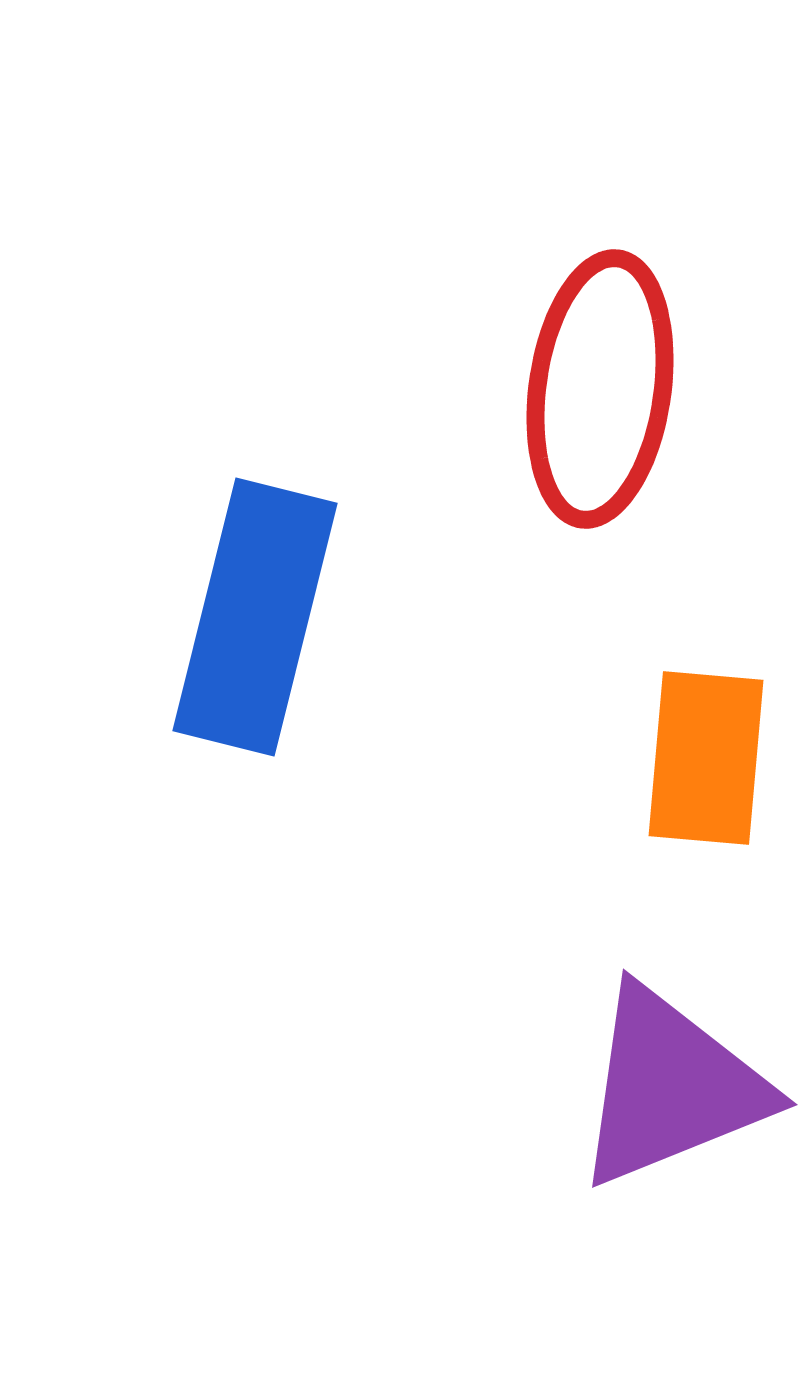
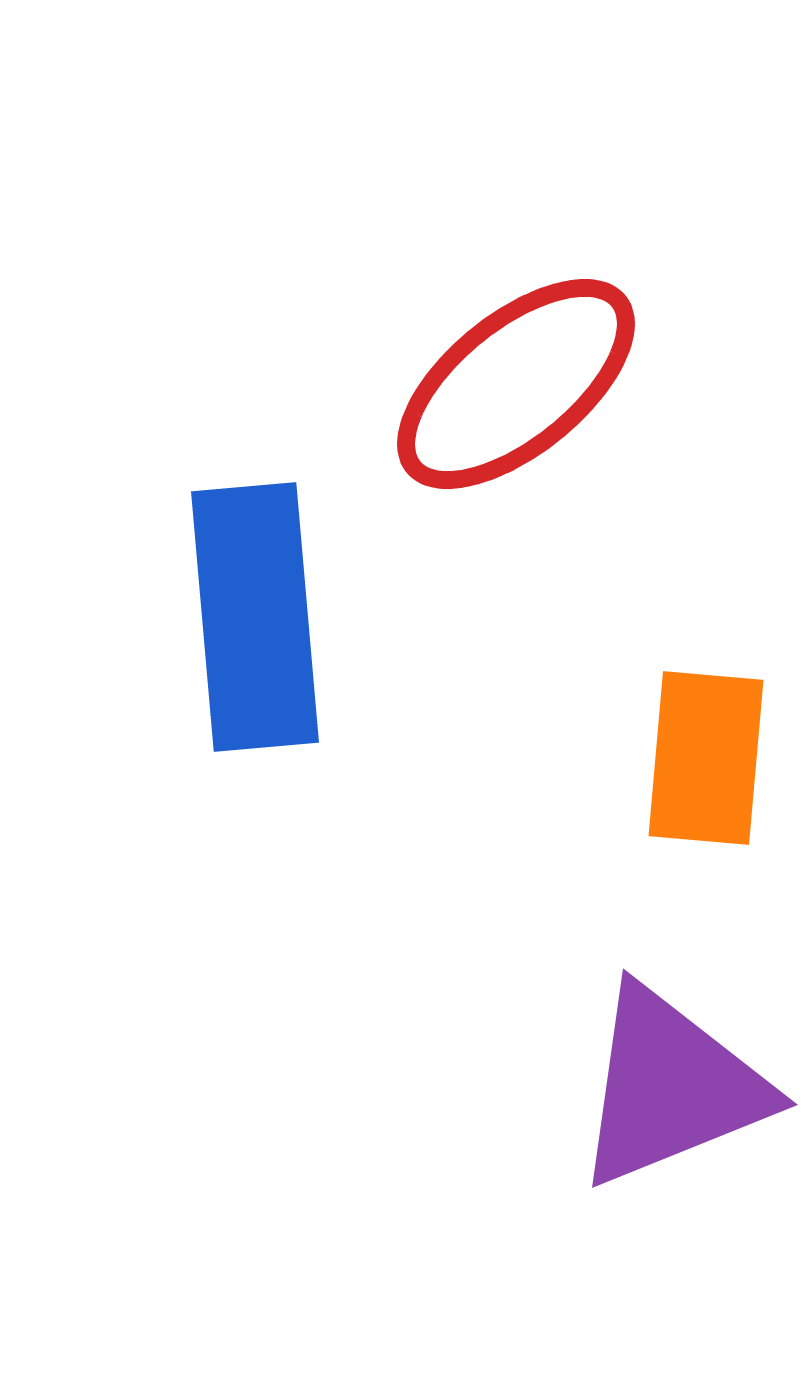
red ellipse: moved 84 px left, 5 px up; rotated 43 degrees clockwise
blue rectangle: rotated 19 degrees counterclockwise
